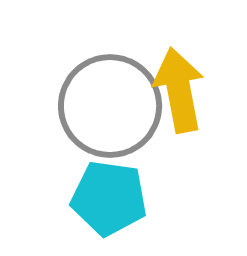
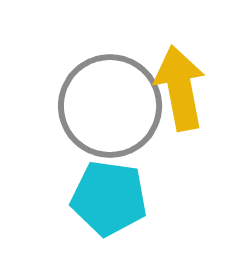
yellow arrow: moved 1 px right, 2 px up
